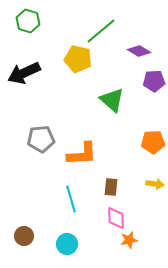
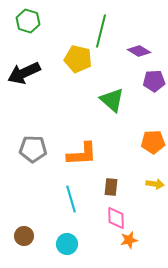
green line: rotated 36 degrees counterclockwise
gray pentagon: moved 8 px left, 10 px down; rotated 8 degrees clockwise
